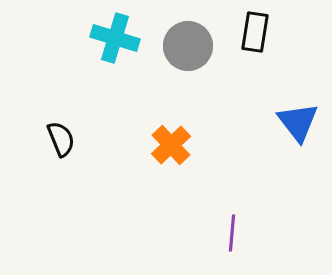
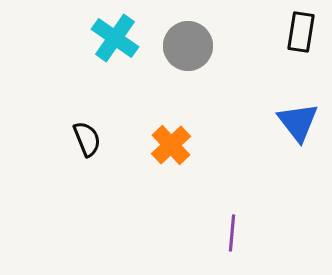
black rectangle: moved 46 px right
cyan cross: rotated 18 degrees clockwise
black semicircle: moved 26 px right
